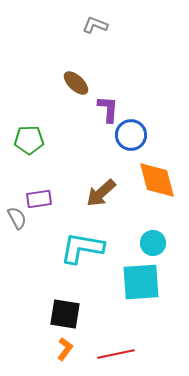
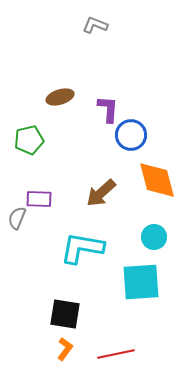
brown ellipse: moved 16 px left, 14 px down; rotated 60 degrees counterclockwise
green pentagon: rotated 12 degrees counterclockwise
purple rectangle: rotated 10 degrees clockwise
gray semicircle: rotated 130 degrees counterclockwise
cyan circle: moved 1 px right, 6 px up
